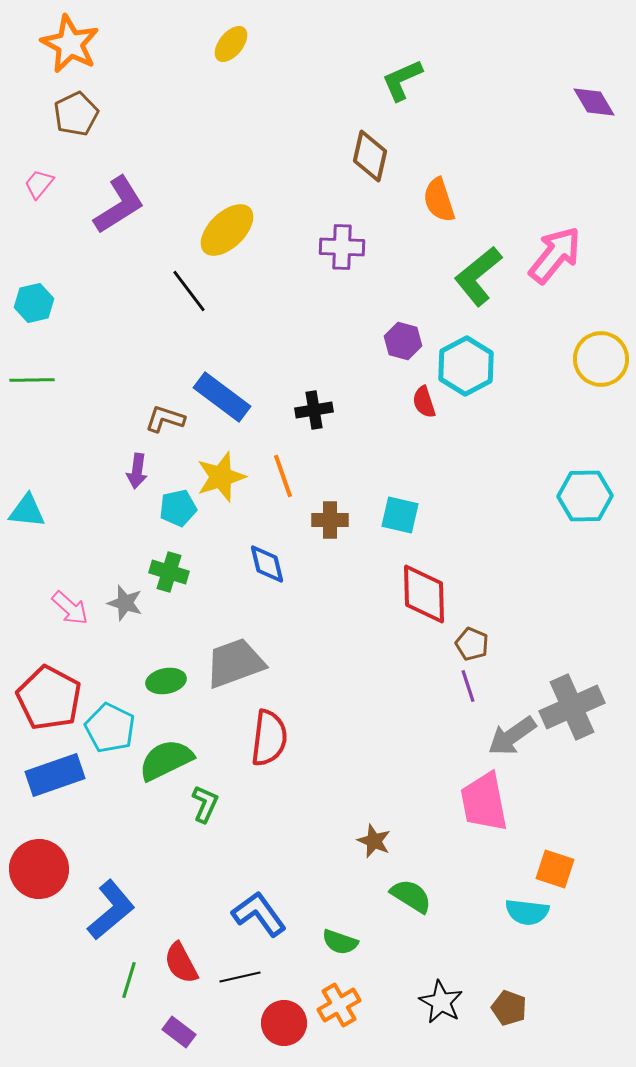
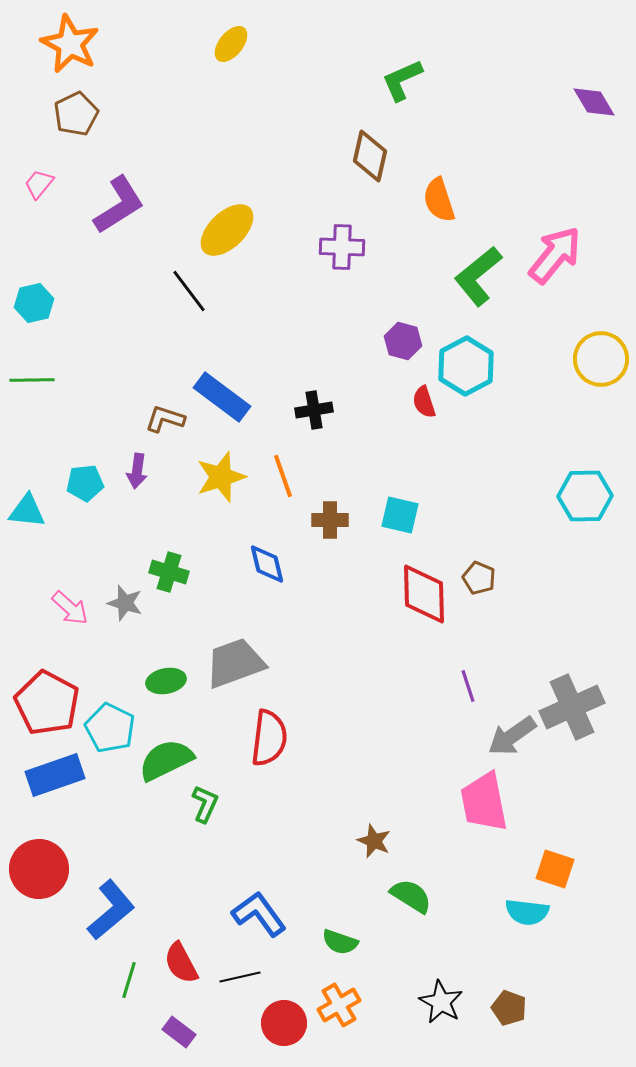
cyan pentagon at (178, 508): moved 93 px left, 25 px up; rotated 6 degrees clockwise
brown pentagon at (472, 644): moved 7 px right, 66 px up
red pentagon at (49, 698): moved 2 px left, 5 px down
